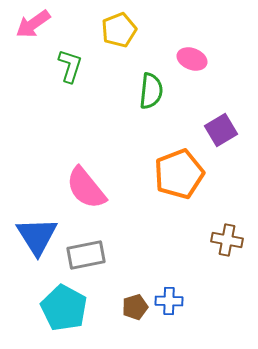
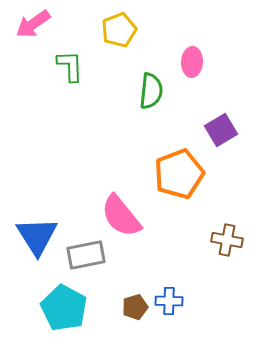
pink ellipse: moved 3 px down; rotated 72 degrees clockwise
green L-shape: rotated 20 degrees counterclockwise
pink semicircle: moved 35 px right, 28 px down
